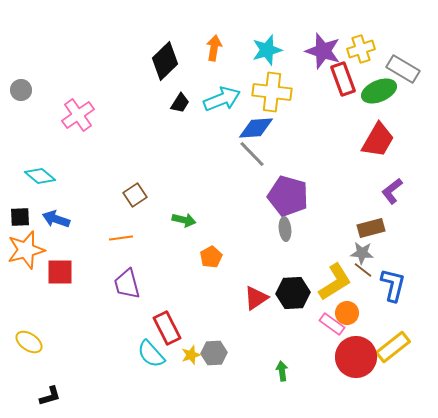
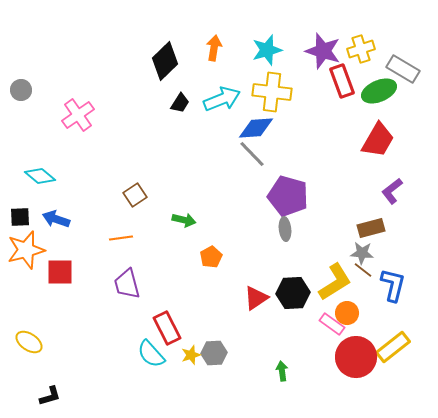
red rectangle at (343, 79): moved 1 px left, 2 px down
